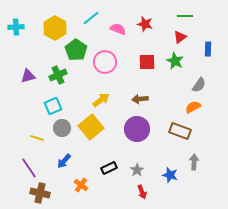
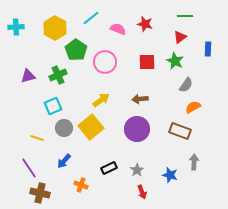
gray semicircle: moved 13 px left
gray circle: moved 2 px right
orange cross: rotated 16 degrees counterclockwise
